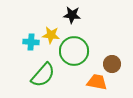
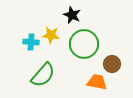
black star: rotated 18 degrees clockwise
green circle: moved 10 px right, 7 px up
